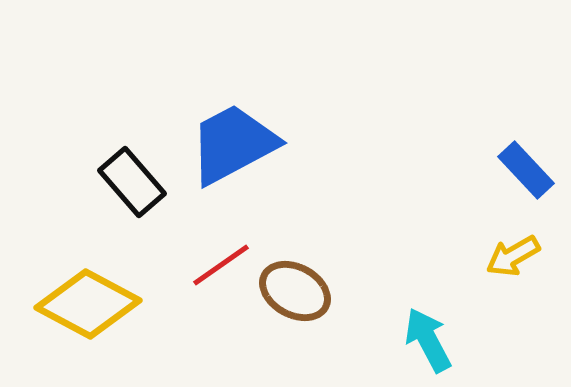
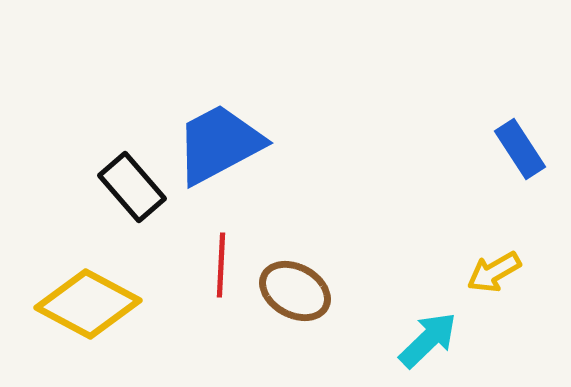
blue trapezoid: moved 14 px left
blue rectangle: moved 6 px left, 21 px up; rotated 10 degrees clockwise
black rectangle: moved 5 px down
yellow arrow: moved 19 px left, 16 px down
red line: rotated 52 degrees counterclockwise
cyan arrow: rotated 74 degrees clockwise
